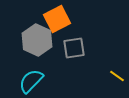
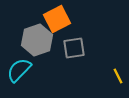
gray hexagon: rotated 16 degrees clockwise
yellow line: moved 1 px right; rotated 28 degrees clockwise
cyan semicircle: moved 12 px left, 11 px up
